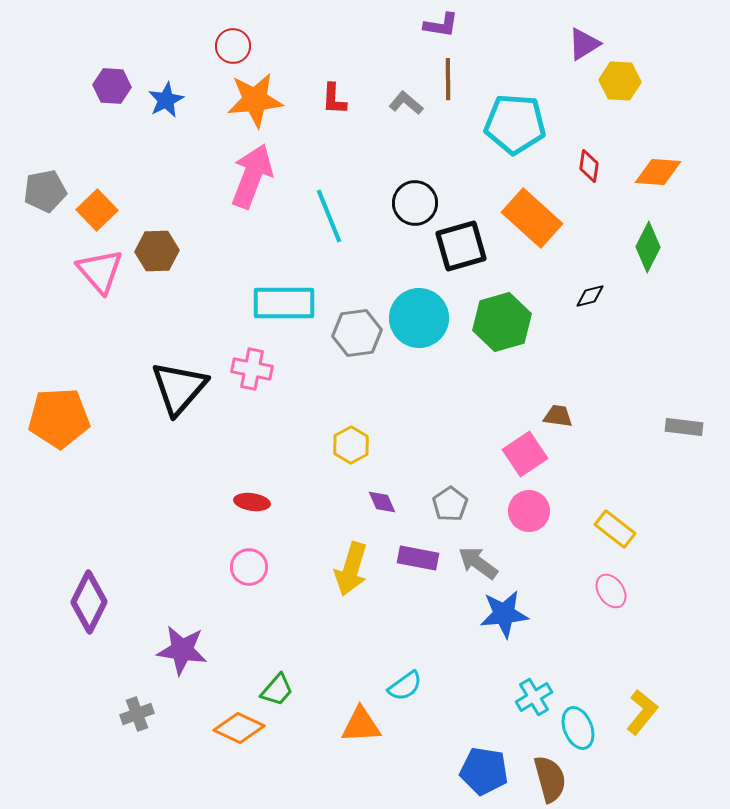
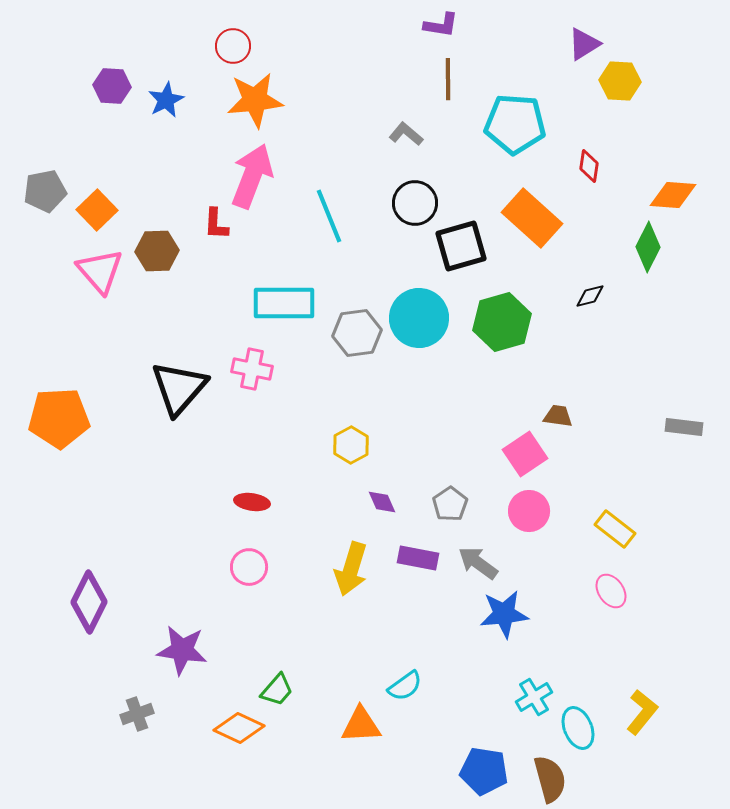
red L-shape at (334, 99): moved 118 px left, 125 px down
gray L-shape at (406, 103): moved 31 px down
orange diamond at (658, 172): moved 15 px right, 23 px down
